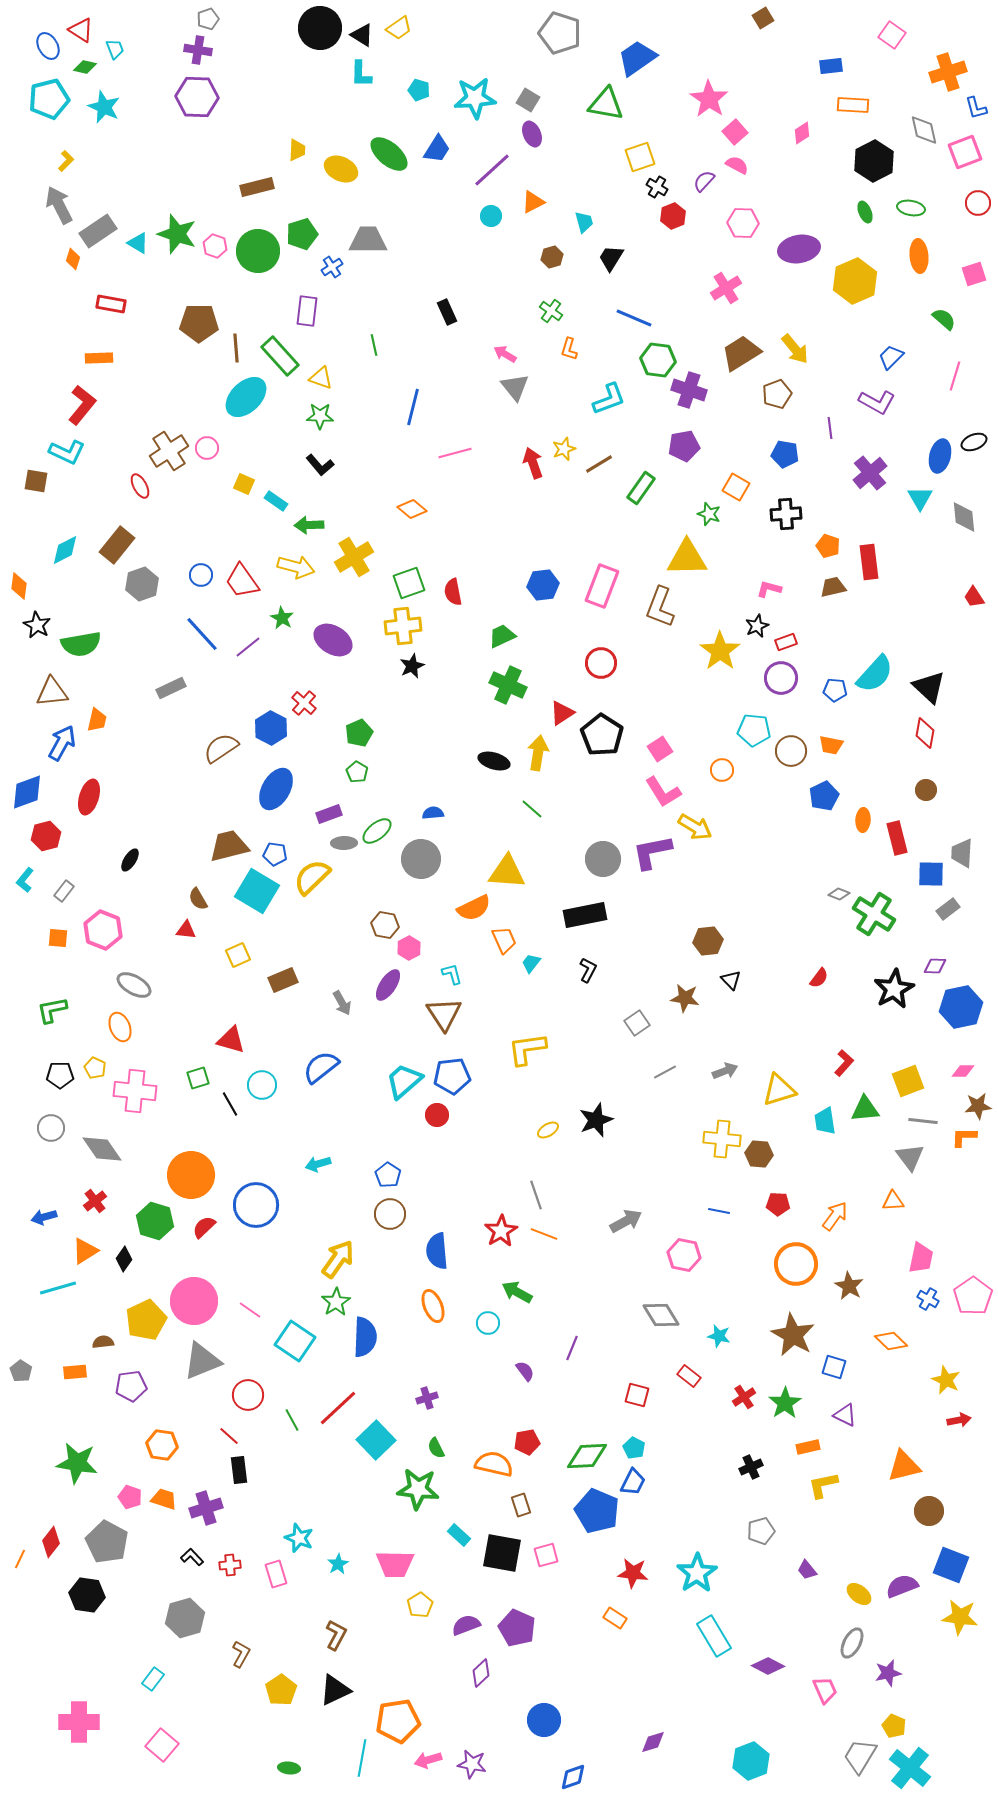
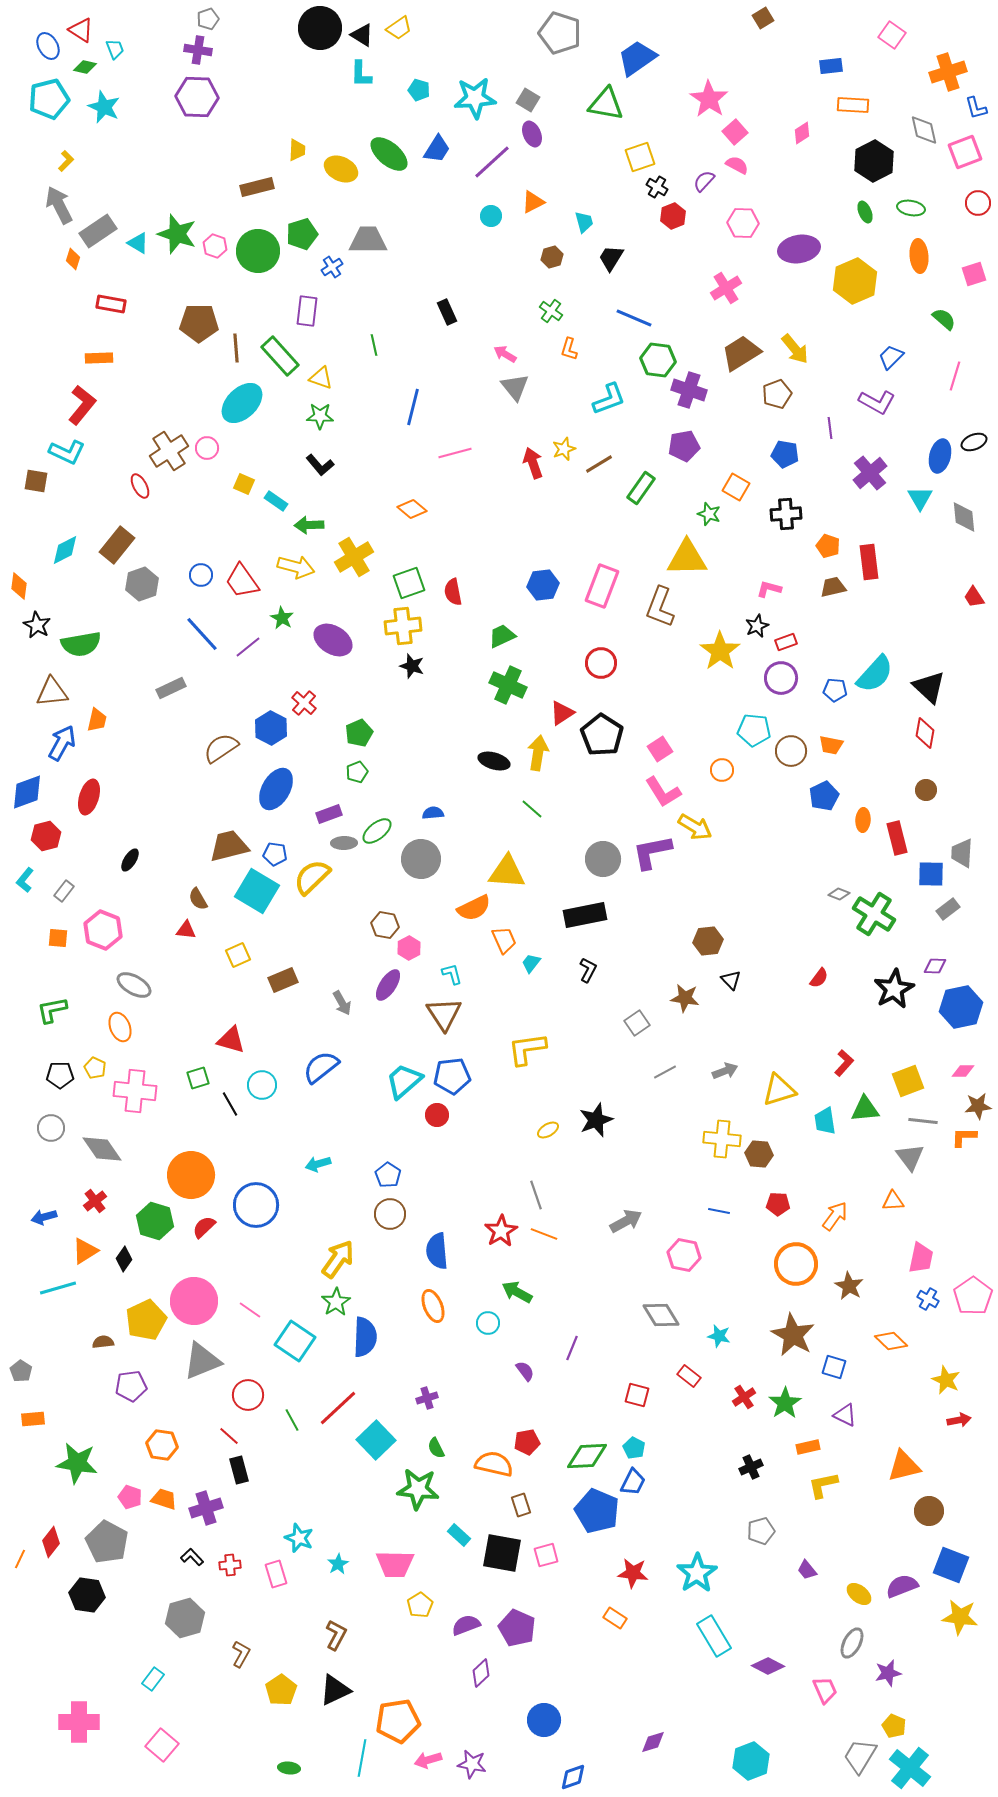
purple line at (492, 170): moved 8 px up
cyan ellipse at (246, 397): moved 4 px left, 6 px down
black star at (412, 666): rotated 30 degrees counterclockwise
green pentagon at (357, 772): rotated 20 degrees clockwise
orange rectangle at (75, 1372): moved 42 px left, 47 px down
black rectangle at (239, 1470): rotated 8 degrees counterclockwise
